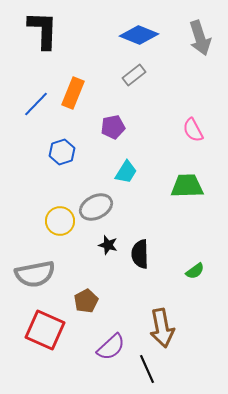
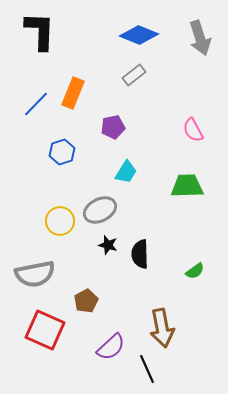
black L-shape: moved 3 px left, 1 px down
gray ellipse: moved 4 px right, 3 px down
